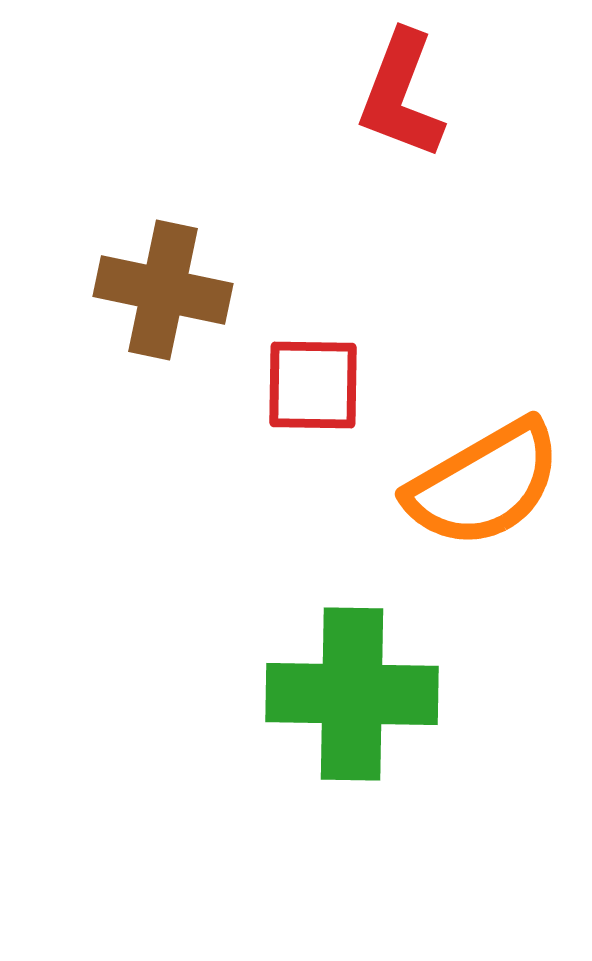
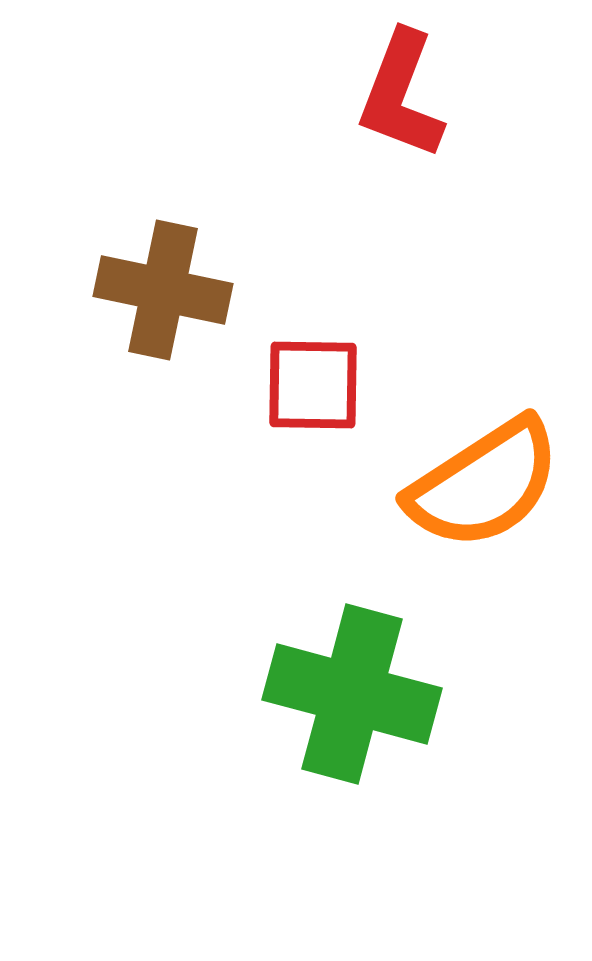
orange semicircle: rotated 3 degrees counterclockwise
green cross: rotated 14 degrees clockwise
